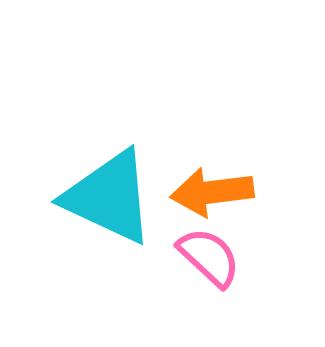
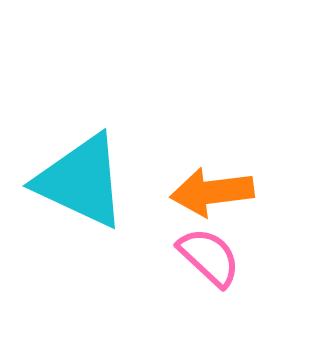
cyan triangle: moved 28 px left, 16 px up
